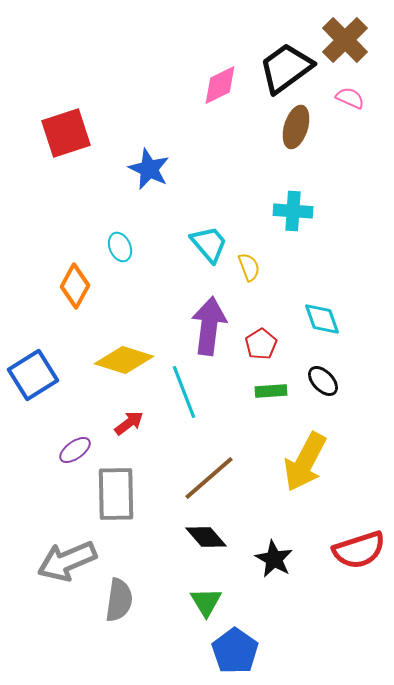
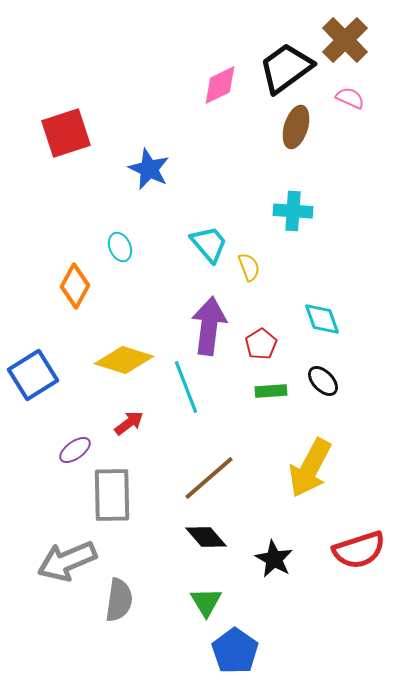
cyan line: moved 2 px right, 5 px up
yellow arrow: moved 5 px right, 6 px down
gray rectangle: moved 4 px left, 1 px down
